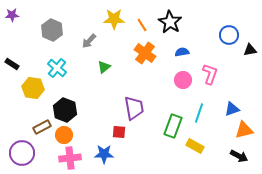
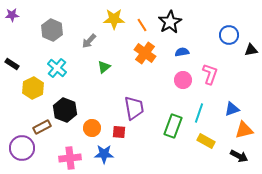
black star: rotated 10 degrees clockwise
black triangle: moved 1 px right
yellow hexagon: rotated 25 degrees clockwise
orange circle: moved 28 px right, 7 px up
yellow rectangle: moved 11 px right, 5 px up
purple circle: moved 5 px up
